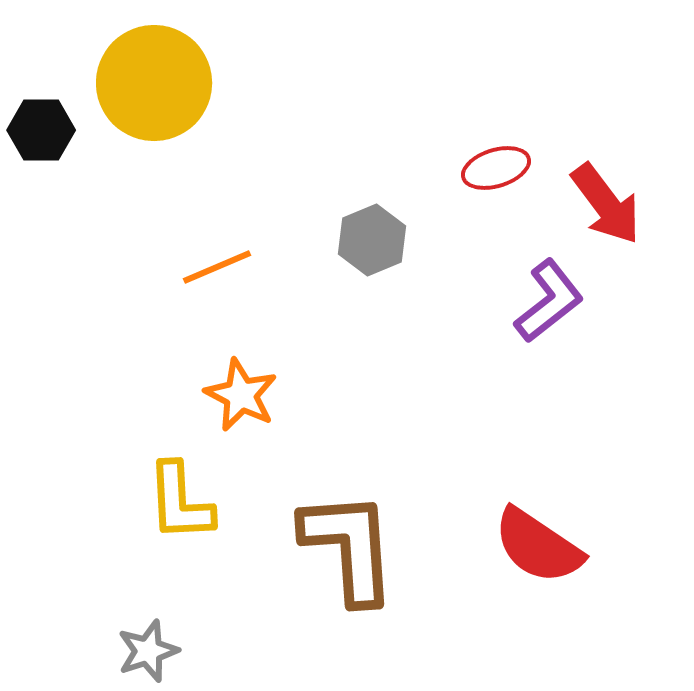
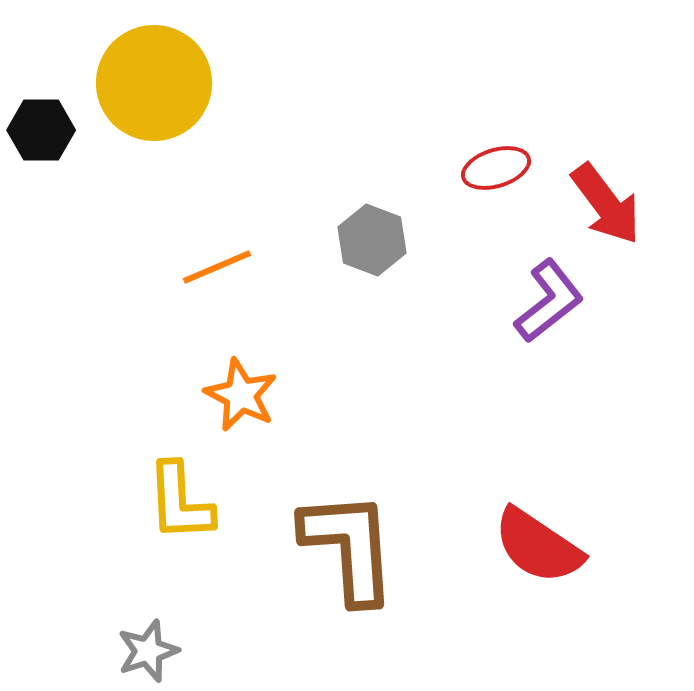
gray hexagon: rotated 16 degrees counterclockwise
